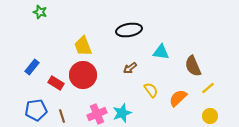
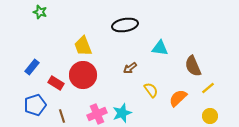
black ellipse: moved 4 px left, 5 px up
cyan triangle: moved 1 px left, 4 px up
blue pentagon: moved 1 px left, 5 px up; rotated 10 degrees counterclockwise
